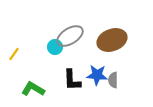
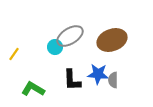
blue star: moved 1 px right, 1 px up
